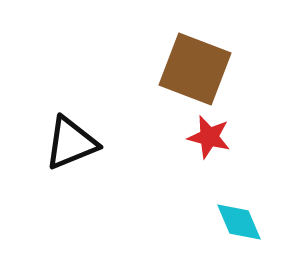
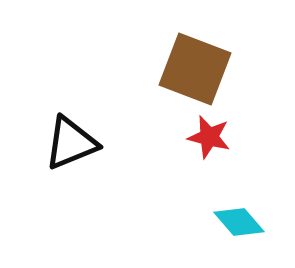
cyan diamond: rotated 18 degrees counterclockwise
